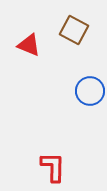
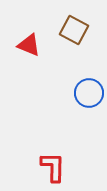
blue circle: moved 1 px left, 2 px down
